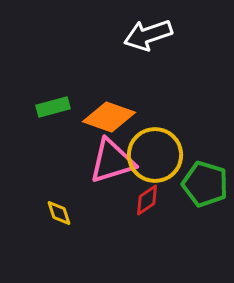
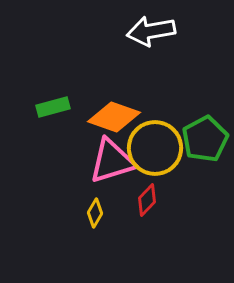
white arrow: moved 3 px right, 4 px up; rotated 9 degrees clockwise
orange diamond: moved 5 px right
yellow circle: moved 7 px up
green pentagon: moved 45 px up; rotated 27 degrees clockwise
red diamond: rotated 12 degrees counterclockwise
yellow diamond: moved 36 px right; rotated 48 degrees clockwise
